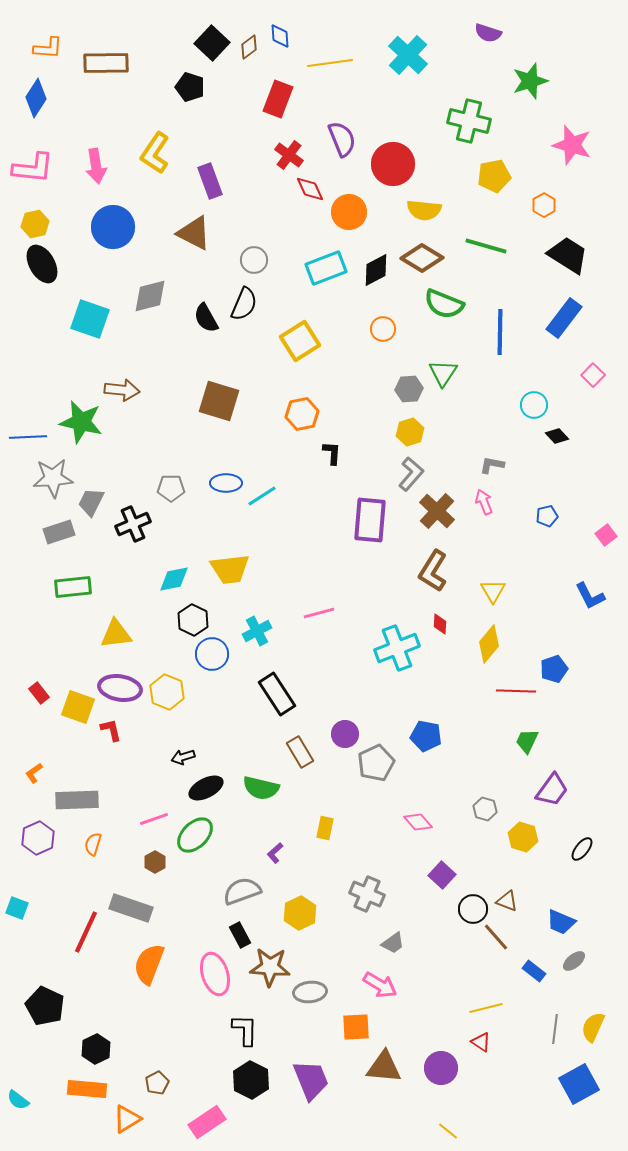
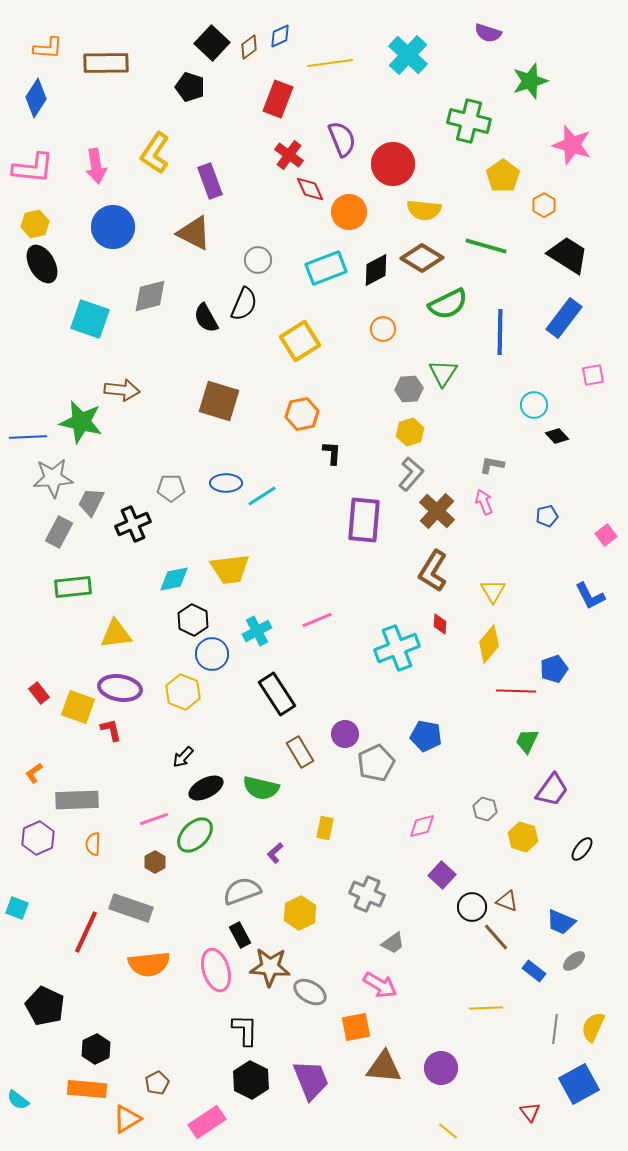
blue diamond at (280, 36): rotated 70 degrees clockwise
yellow pentagon at (494, 176): moved 9 px right; rotated 24 degrees counterclockwise
gray circle at (254, 260): moved 4 px right
green semicircle at (444, 304): moved 4 px right; rotated 48 degrees counterclockwise
pink square at (593, 375): rotated 35 degrees clockwise
purple rectangle at (370, 520): moved 6 px left
gray rectangle at (59, 532): rotated 44 degrees counterclockwise
pink line at (319, 613): moved 2 px left, 7 px down; rotated 8 degrees counterclockwise
yellow hexagon at (167, 692): moved 16 px right
black arrow at (183, 757): rotated 30 degrees counterclockwise
pink diamond at (418, 822): moved 4 px right, 4 px down; rotated 64 degrees counterclockwise
orange semicircle at (93, 844): rotated 15 degrees counterclockwise
black circle at (473, 909): moved 1 px left, 2 px up
orange semicircle at (149, 964): rotated 117 degrees counterclockwise
pink ellipse at (215, 974): moved 1 px right, 4 px up
gray ellipse at (310, 992): rotated 36 degrees clockwise
yellow line at (486, 1008): rotated 12 degrees clockwise
orange square at (356, 1027): rotated 8 degrees counterclockwise
red triangle at (481, 1042): moved 49 px right, 70 px down; rotated 20 degrees clockwise
